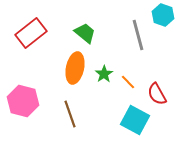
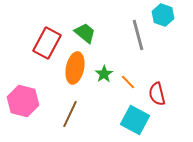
red rectangle: moved 16 px right, 10 px down; rotated 24 degrees counterclockwise
red semicircle: rotated 15 degrees clockwise
brown line: rotated 44 degrees clockwise
